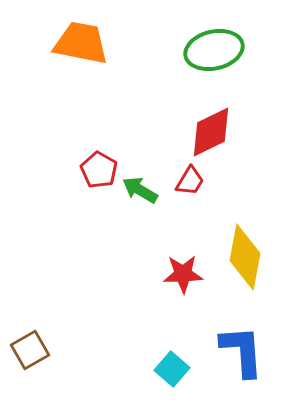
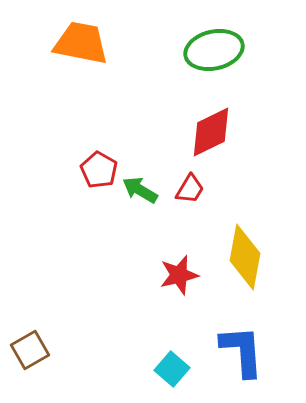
red trapezoid: moved 8 px down
red star: moved 4 px left, 1 px down; rotated 12 degrees counterclockwise
